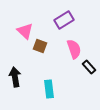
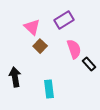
pink triangle: moved 7 px right, 4 px up
brown square: rotated 24 degrees clockwise
black rectangle: moved 3 px up
